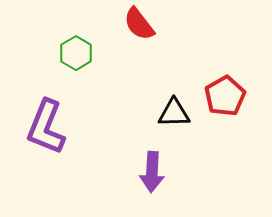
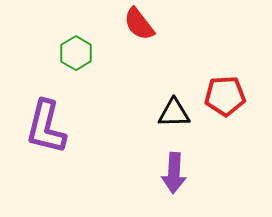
red pentagon: rotated 27 degrees clockwise
purple L-shape: rotated 8 degrees counterclockwise
purple arrow: moved 22 px right, 1 px down
